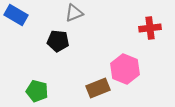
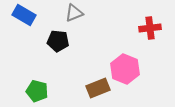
blue rectangle: moved 8 px right
